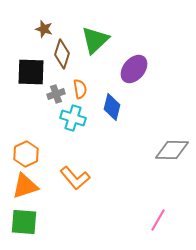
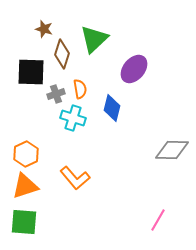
green triangle: moved 1 px left, 1 px up
blue diamond: moved 1 px down
